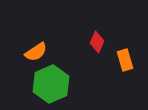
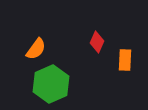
orange semicircle: moved 3 px up; rotated 20 degrees counterclockwise
orange rectangle: rotated 20 degrees clockwise
